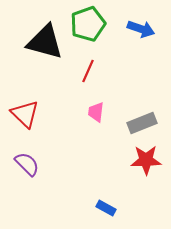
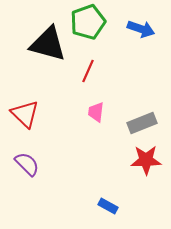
green pentagon: moved 2 px up
black triangle: moved 3 px right, 2 px down
blue rectangle: moved 2 px right, 2 px up
